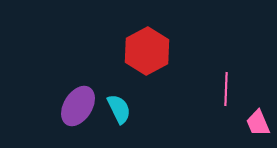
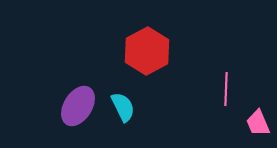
cyan semicircle: moved 4 px right, 2 px up
